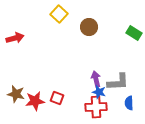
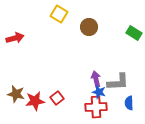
yellow square: rotated 12 degrees counterclockwise
red square: rotated 32 degrees clockwise
